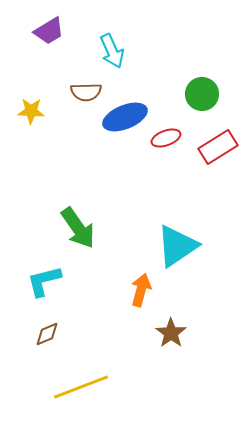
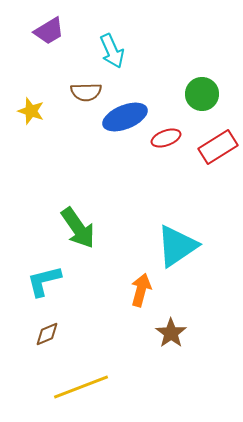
yellow star: rotated 16 degrees clockwise
